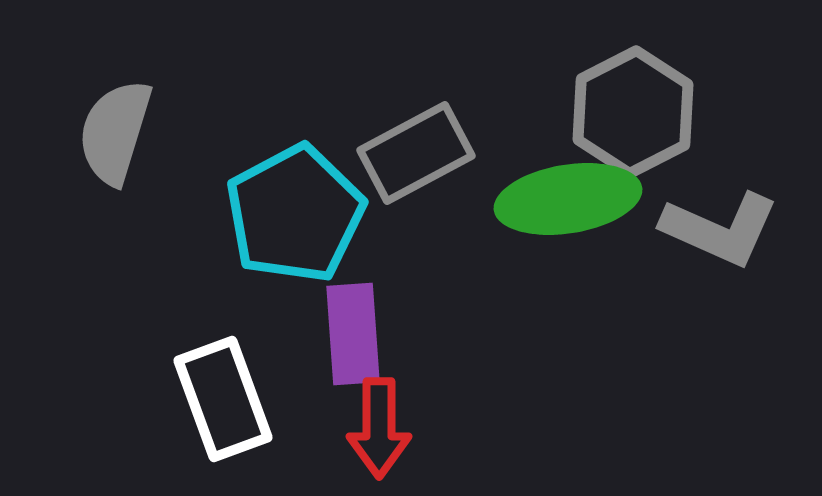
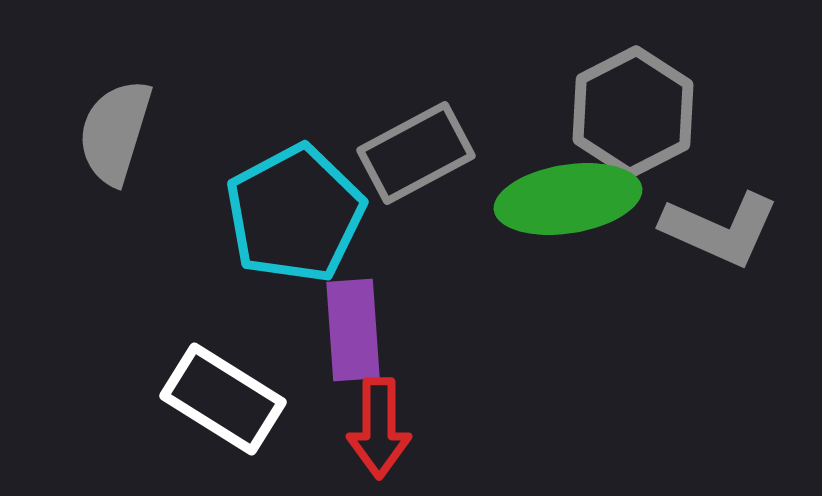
purple rectangle: moved 4 px up
white rectangle: rotated 38 degrees counterclockwise
